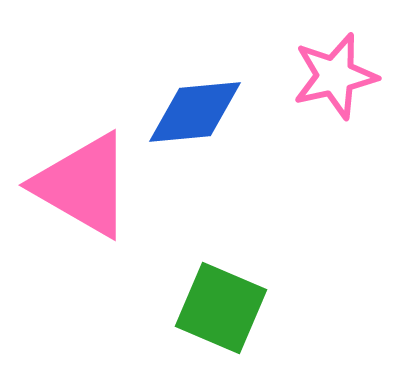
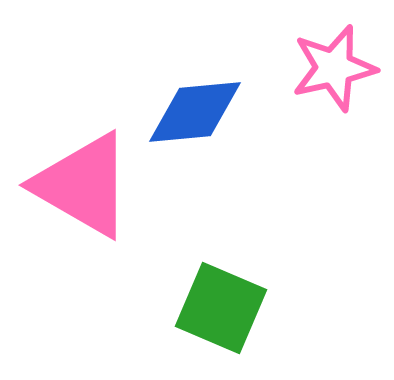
pink star: moved 1 px left, 8 px up
